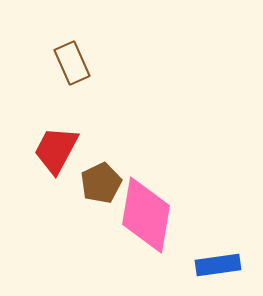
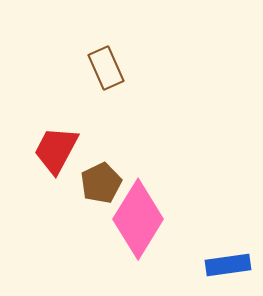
brown rectangle: moved 34 px right, 5 px down
pink diamond: moved 8 px left, 4 px down; rotated 22 degrees clockwise
blue rectangle: moved 10 px right
